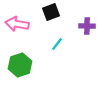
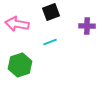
cyan line: moved 7 px left, 2 px up; rotated 32 degrees clockwise
